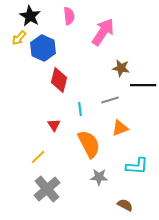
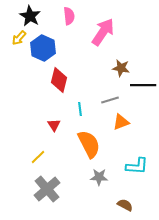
orange triangle: moved 1 px right, 6 px up
